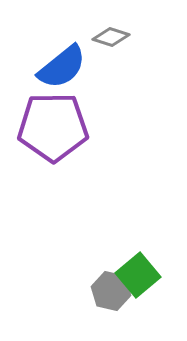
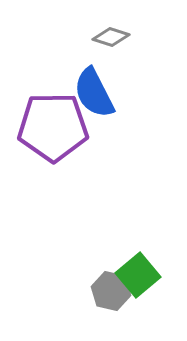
blue semicircle: moved 32 px right, 26 px down; rotated 102 degrees clockwise
